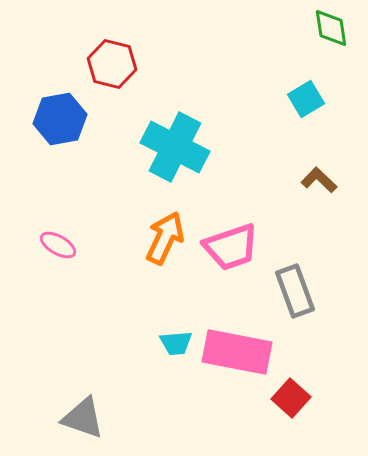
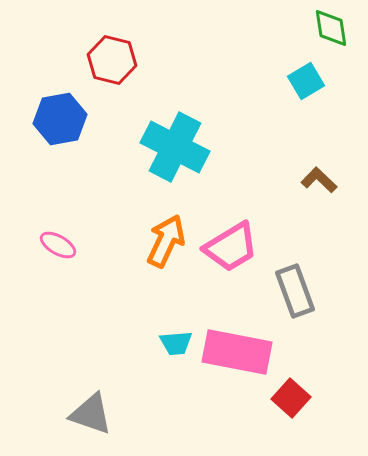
red hexagon: moved 4 px up
cyan square: moved 18 px up
orange arrow: moved 1 px right, 3 px down
pink trapezoid: rotated 12 degrees counterclockwise
gray triangle: moved 8 px right, 4 px up
